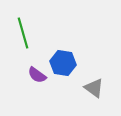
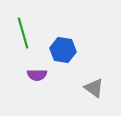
blue hexagon: moved 13 px up
purple semicircle: rotated 36 degrees counterclockwise
